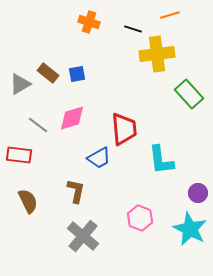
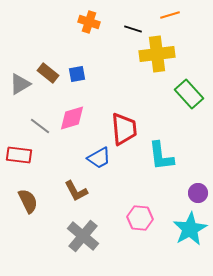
gray line: moved 2 px right, 1 px down
cyan L-shape: moved 4 px up
brown L-shape: rotated 140 degrees clockwise
pink hexagon: rotated 15 degrees counterclockwise
cyan star: rotated 16 degrees clockwise
